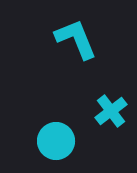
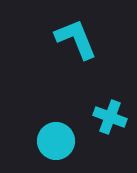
cyan cross: moved 1 px left, 6 px down; rotated 32 degrees counterclockwise
